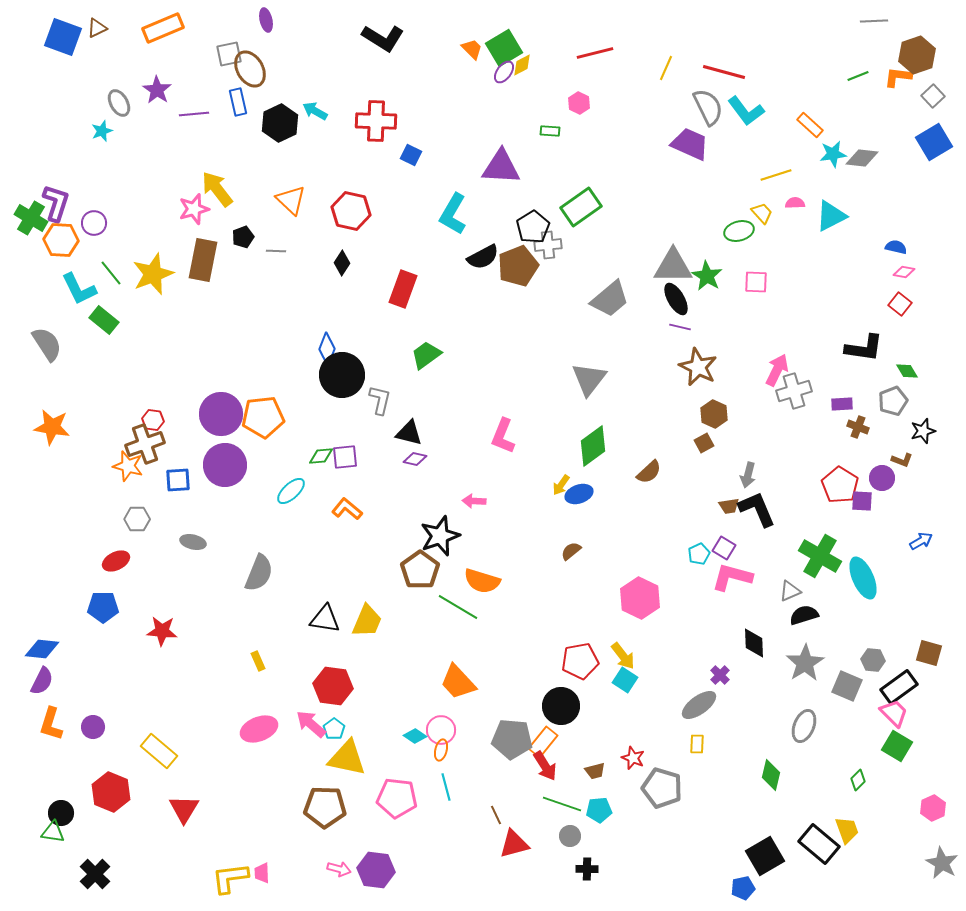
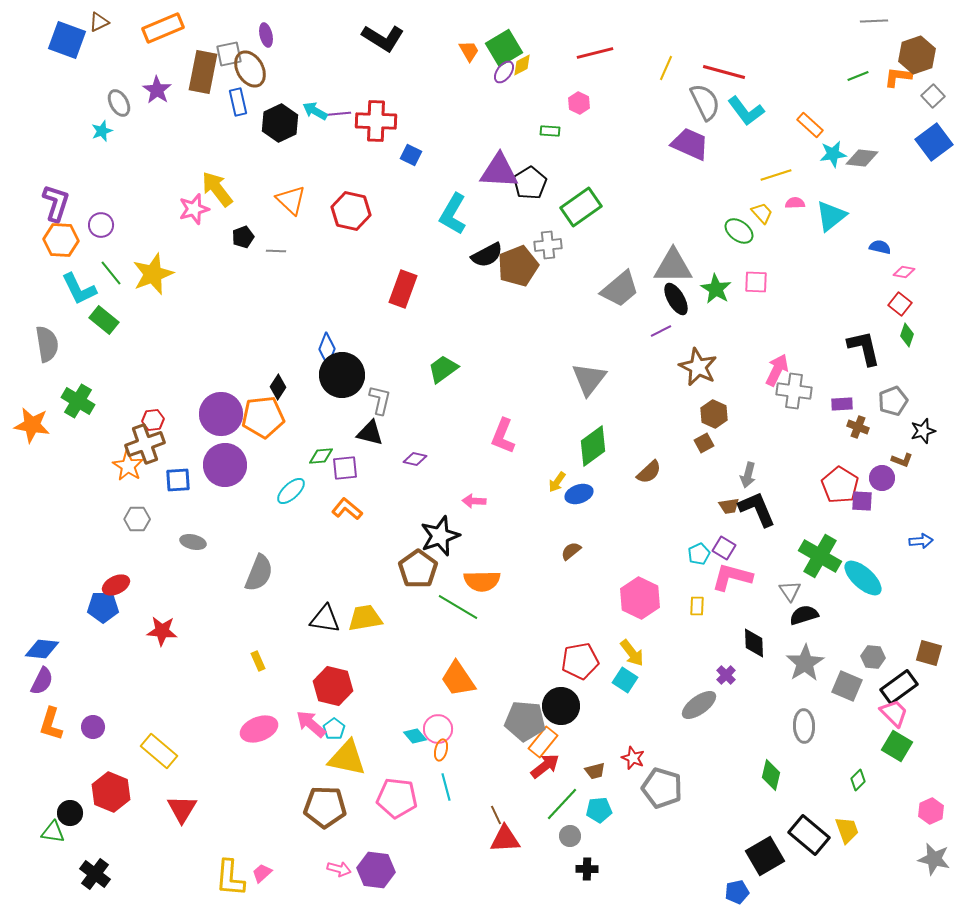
purple ellipse at (266, 20): moved 15 px down
brown triangle at (97, 28): moved 2 px right, 6 px up
blue square at (63, 37): moved 4 px right, 3 px down
orange trapezoid at (472, 49): moved 3 px left, 2 px down; rotated 15 degrees clockwise
gray semicircle at (708, 107): moved 3 px left, 5 px up
purple line at (194, 114): moved 142 px right
blue square at (934, 142): rotated 6 degrees counterclockwise
purple triangle at (501, 167): moved 2 px left, 4 px down
cyan triangle at (831, 216): rotated 12 degrees counterclockwise
green cross at (31, 218): moved 47 px right, 183 px down
purple circle at (94, 223): moved 7 px right, 2 px down
black pentagon at (533, 227): moved 3 px left, 44 px up
green ellipse at (739, 231): rotated 52 degrees clockwise
blue semicircle at (896, 247): moved 16 px left
black semicircle at (483, 257): moved 4 px right, 2 px up
brown rectangle at (203, 260): moved 188 px up
black diamond at (342, 263): moved 64 px left, 124 px down
green star at (707, 276): moved 9 px right, 13 px down
gray trapezoid at (610, 299): moved 10 px right, 10 px up
purple line at (680, 327): moved 19 px left, 4 px down; rotated 40 degrees counterclockwise
gray semicircle at (47, 344): rotated 24 degrees clockwise
black L-shape at (864, 348): rotated 111 degrees counterclockwise
green trapezoid at (426, 355): moved 17 px right, 14 px down
green diamond at (907, 371): moved 36 px up; rotated 50 degrees clockwise
gray cross at (794, 391): rotated 24 degrees clockwise
red hexagon at (153, 420): rotated 15 degrees counterclockwise
orange star at (52, 427): moved 20 px left, 2 px up
black triangle at (409, 433): moved 39 px left
purple square at (345, 457): moved 11 px down
orange star at (128, 466): rotated 16 degrees clockwise
yellow arrow at (561, 485): moved 4 px left, 3 px up
blue arrow at (921, 541): rotated 25 degrees clockwise
red ellipse at (116, 561): moved 24 px down
brown pentagon at (420, 570): moved 2 px left, 1 px up
cyan ellipse at (863, 578): rotated 24 degrees counterclockwise
orange semicircle at (482, 581): rotated 18 degrees counterclockwise
gray triangle at (790, 591): rotated 40 degrees counterclockwise
yellow trapezoid at (367, 621): moved 2 px left, 3 px up; rotated 123 degrees counterclockwise
yellow arrow at (623, 656): moved 9 px right, 3 px up
gray hexagon at (873, 660): moved 3 px up
purple cross at (720, 675): moved 6 px right
orange trapezoid at (458, 682): moved 3 px up; rotated 9 degrees clockwise
red hexagon at (333, 686): rotated 6 degrees clockwise
gray ellipse at (804, 726): rotated 24 degrees counterclockwise
pink circle at (441, 730): moved 3 px left, 1 px up
cyan diamond at (415, 736): rotated 15 degrees clockwise
gray pentagon at (512, 739): moved 13 px right, 18 px up
yellow rectangle at (697, 744): moved 138 px up
red arrow at (545, 766): rotated 96 degrees counterclockwise
green line at (562, 804): rotated 66 degrees counterclockwise
pink hexagon at (933, 808): moved 2 px left, 3 px down
red triangle at (184, 809): moved 2 px left
black circle at (61, 813): moved 9 px right
red triangle at (514, 844): moved 9 px left, 5 px up; rotated 12 degrees clockwise
black rectangle at (819, 844): moved 10 px left, 9 px up
gray star at (942, 863): moved 8 px left, 4 px up; rotated 16 degrees counterclockwise
pink trapezoid at (262, 873): rotated 50 degrees clockwise
black cross at (95, 874): rotated 8 degrees counterclockwise
yellow L-shape at (230, 878): rotated 78 degrees counterclockwise
blue pentagon at (743, 888): moved 6 px left, 4 px down
